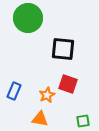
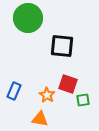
black square: moved 1 px left, 3 px up
orange star: rotated 14 degrees counterclockwise
green square: moved 21 px up
